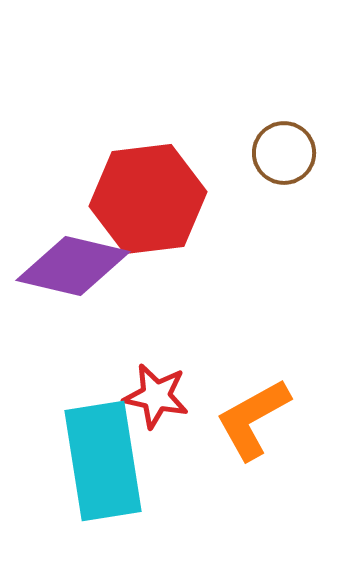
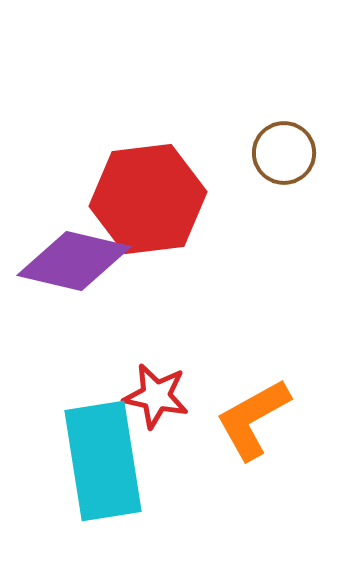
purple diamond: moved 1 px right, 5 px up
